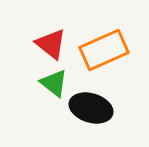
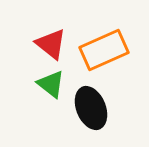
green triangle: moved 3 px left, 1 px down
black ellipse: rotated 51 degrees clockwise
